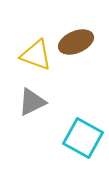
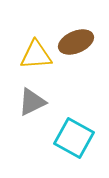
yellow triangle: rotated 24 degrees counterclockwise
cyan square: moved 9 px left
